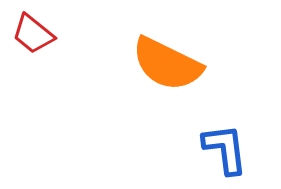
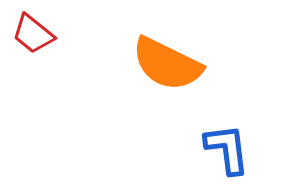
blue L-shape: moved 2 px right
